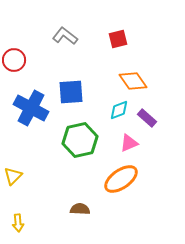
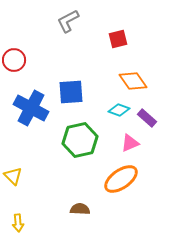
gray L-shape: moved 3 px right, 15 px up; rotated 65 degrees counterclockwise
cyan diamond: rotated 40 degrees clockwise
pink triangle: moved 1 px right
yellow triangle: rotated 30 degrees counterclockwise
